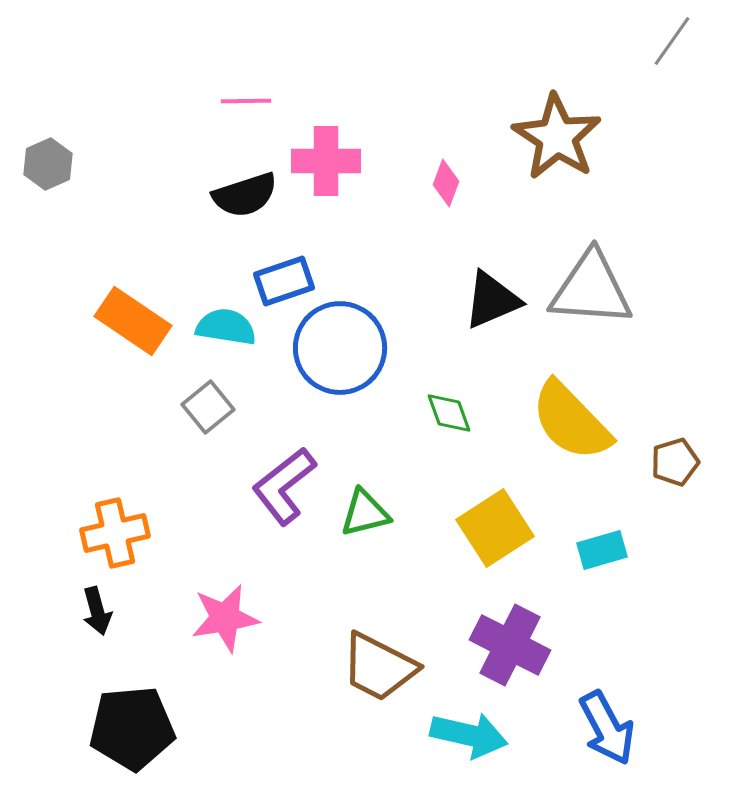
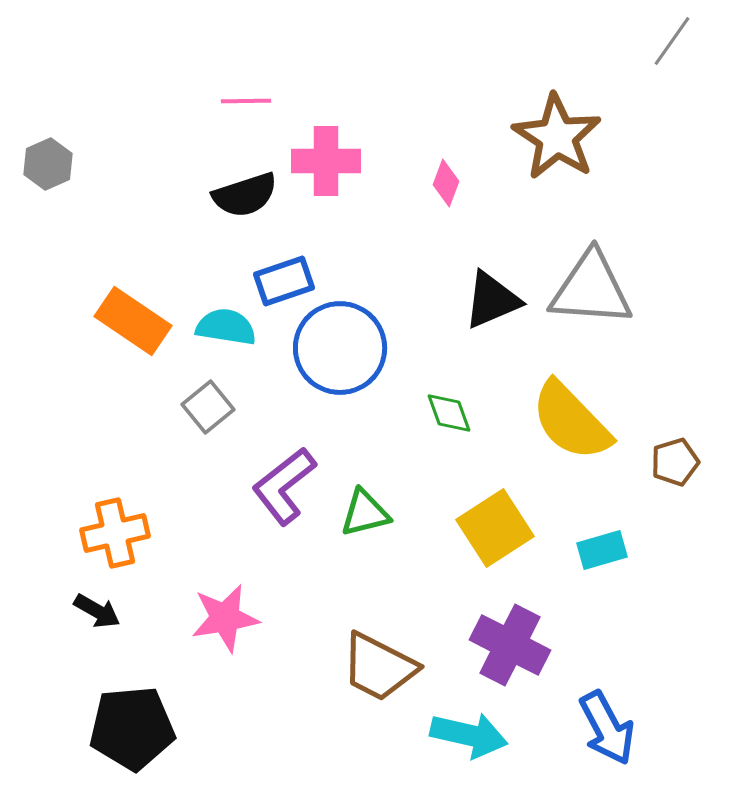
black arrow: rotated 45 degrees counterclockwise
